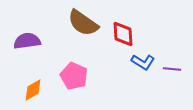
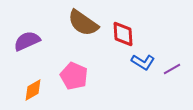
purple semicircle: rotated 16 degrees counterclockwise
purple line: rotated 36 degrees counterclockwise
